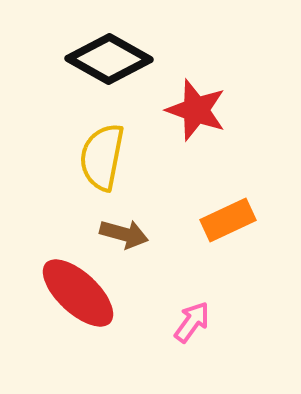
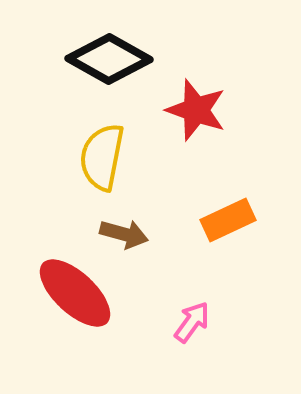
red ellipse: moved 3 px left
